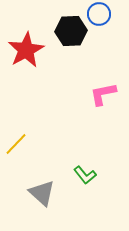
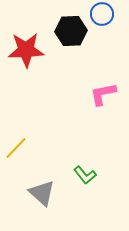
blue circle: moved 3 px right
red star: rotated 27 degrees clockwise
yellow line: moved 4 px down
